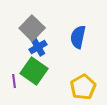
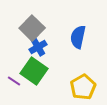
purple line: rotated 48 degrees counterclockwise
